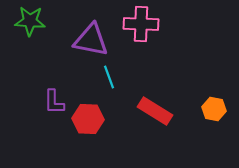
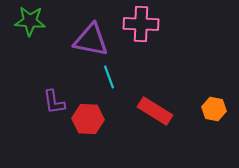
purple L-shape: rotated 8 degrees counterclockwise
